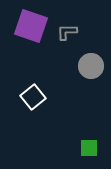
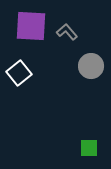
purple square: rotated 16 degrees counterclockwise
gray L-shape: rotated 50 degrees clockwise
white square: moved 14 px left, 24 px up
